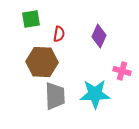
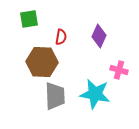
green square: moved 2 px left
red semicircle: moved 2 px right, 3 px down
pink cross: moved 3 px left, 1 px up
cyan star: rotated 12 degrees clockwise
